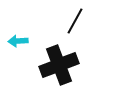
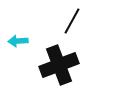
black line: moved 3 px left
